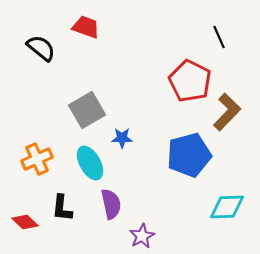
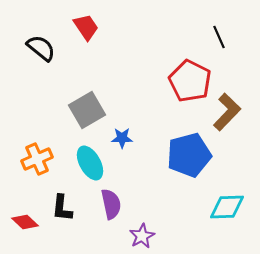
red trapezoid: rotated 36 degrees clockwise
